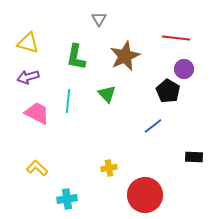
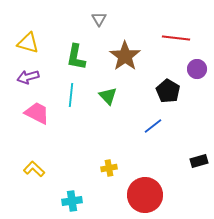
brown star: rotated 12 degrees counterclockwise
purple circle: moved 13 px right
green triangle: moved 1 px right, 2 px down
cyan line: moved 3 px right, 6 px up
black rectangle: moved 5 px right, 4 px down; rotated 18 degrees counterclockwise
yellow L-shape: moved 3 px left, 1 px down
cyan cross: moved 5 px right, 2 px down
